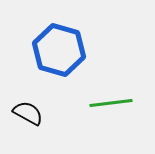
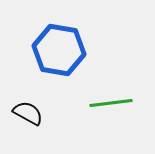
blue hexagon: rotated 6 degrees counterclockwise
